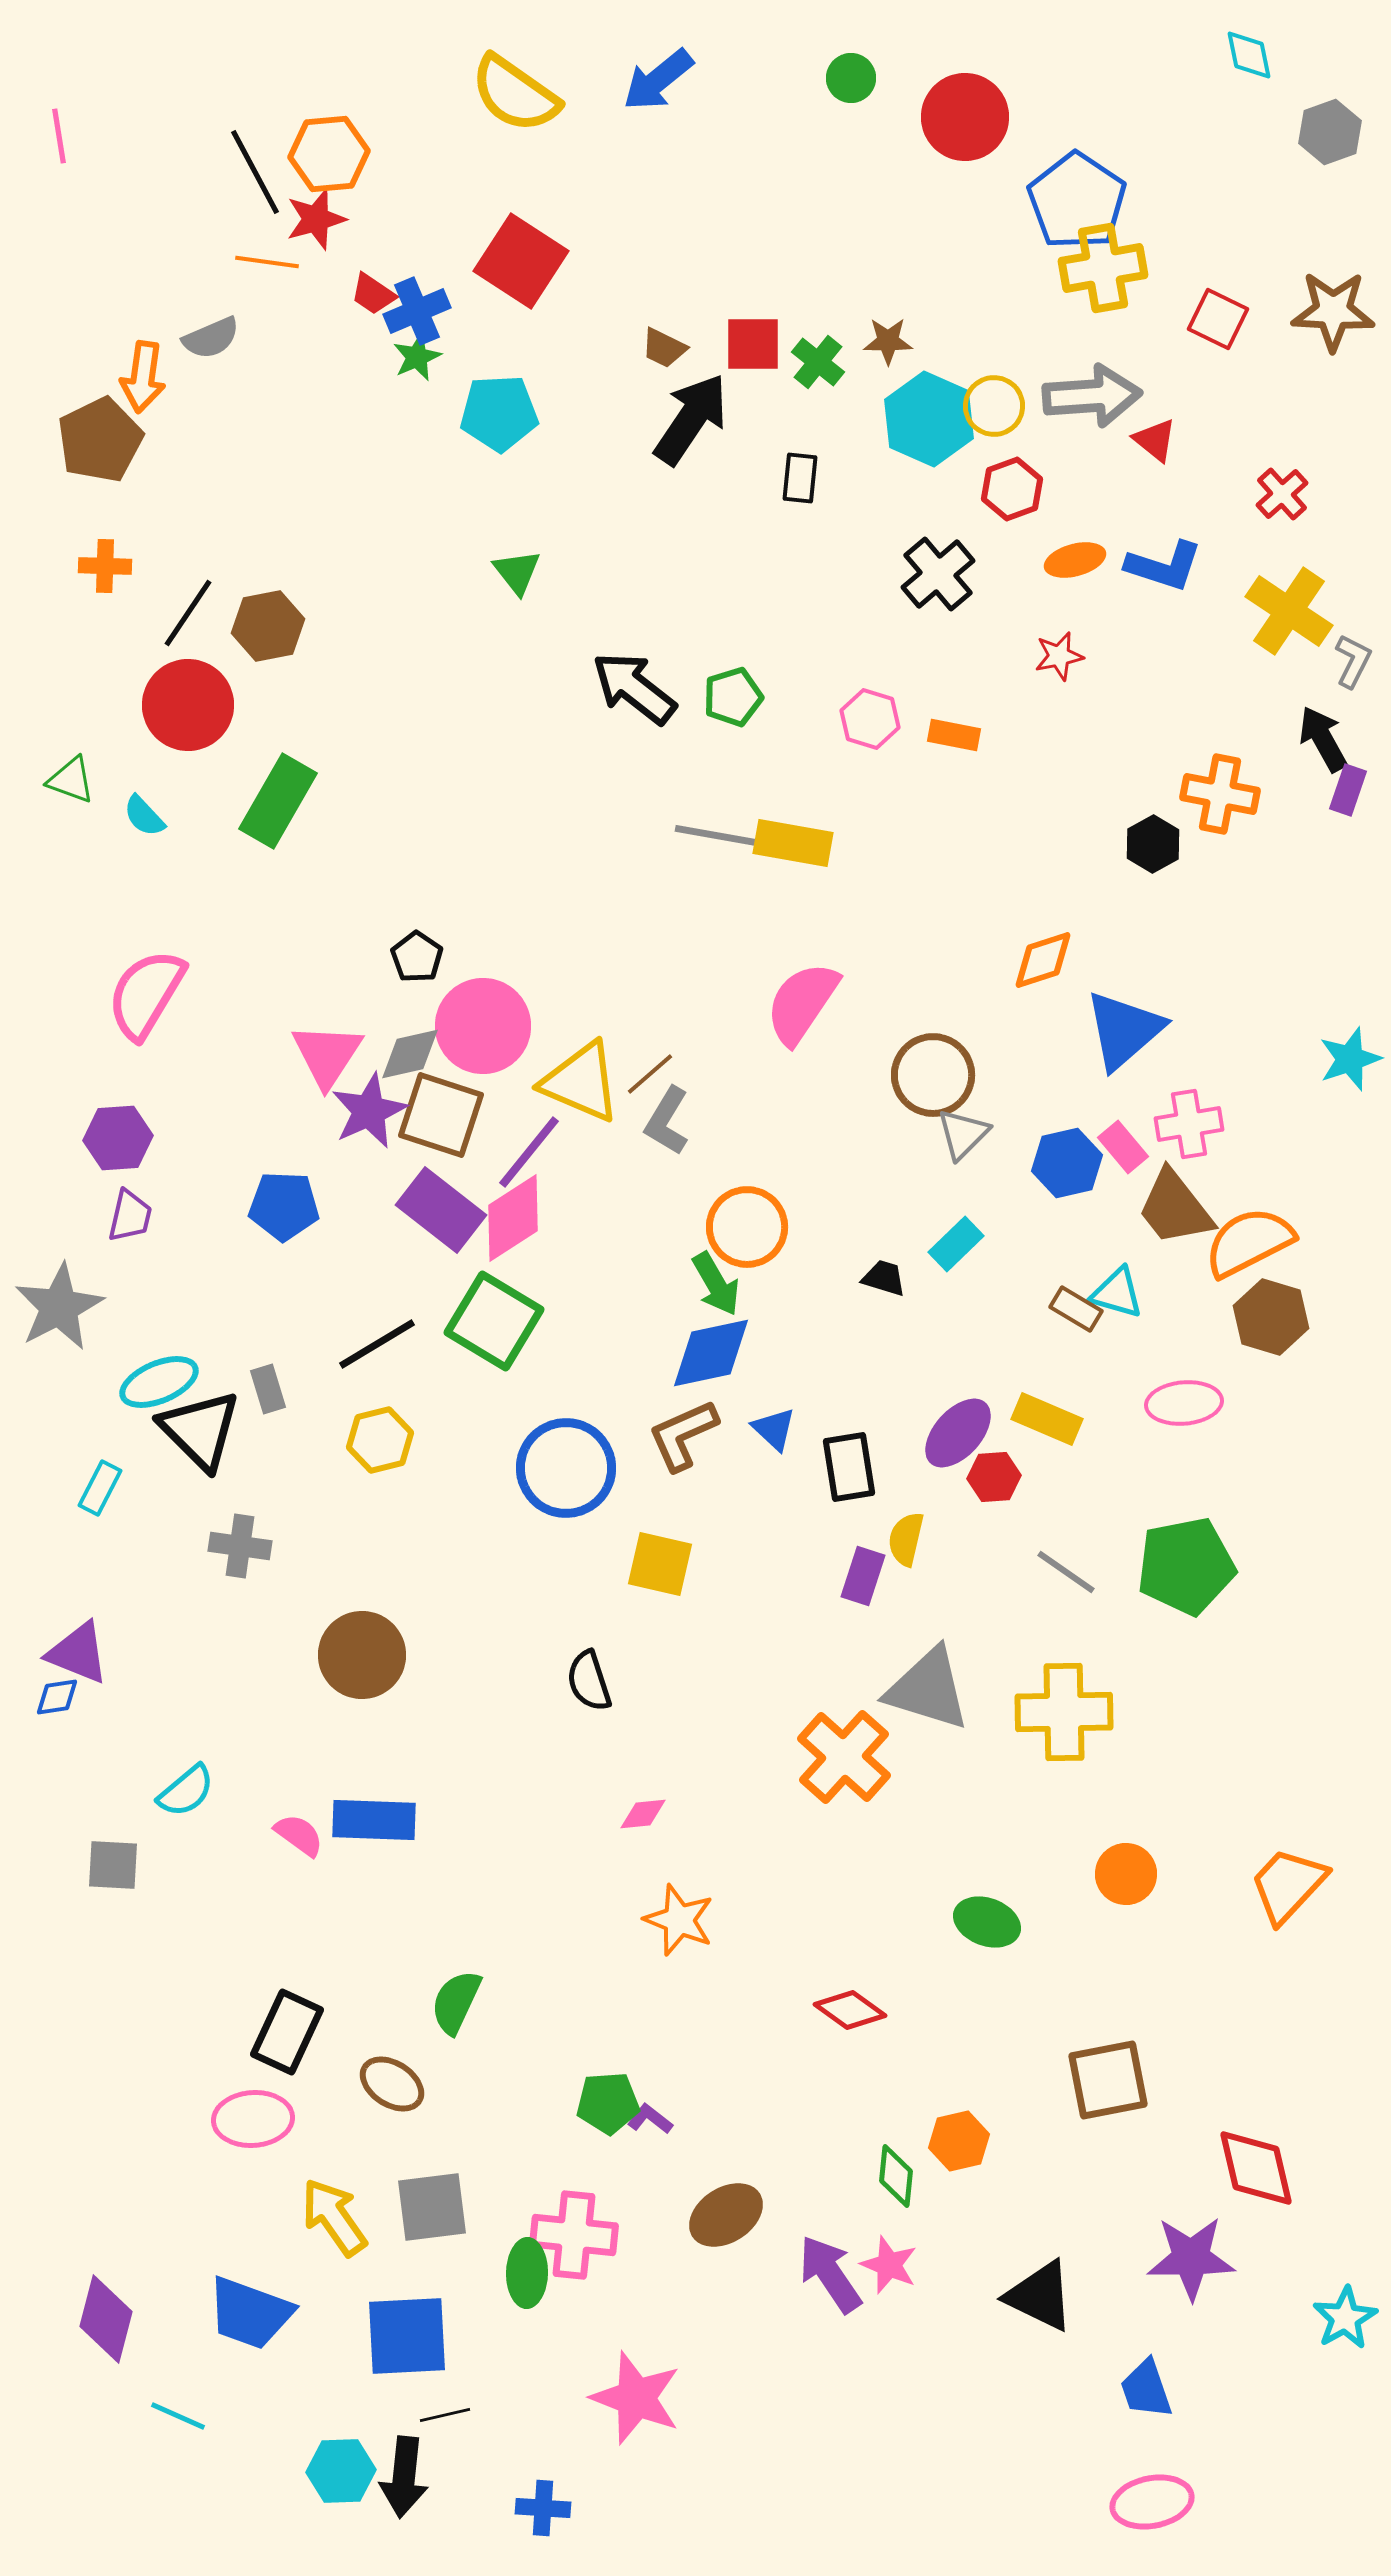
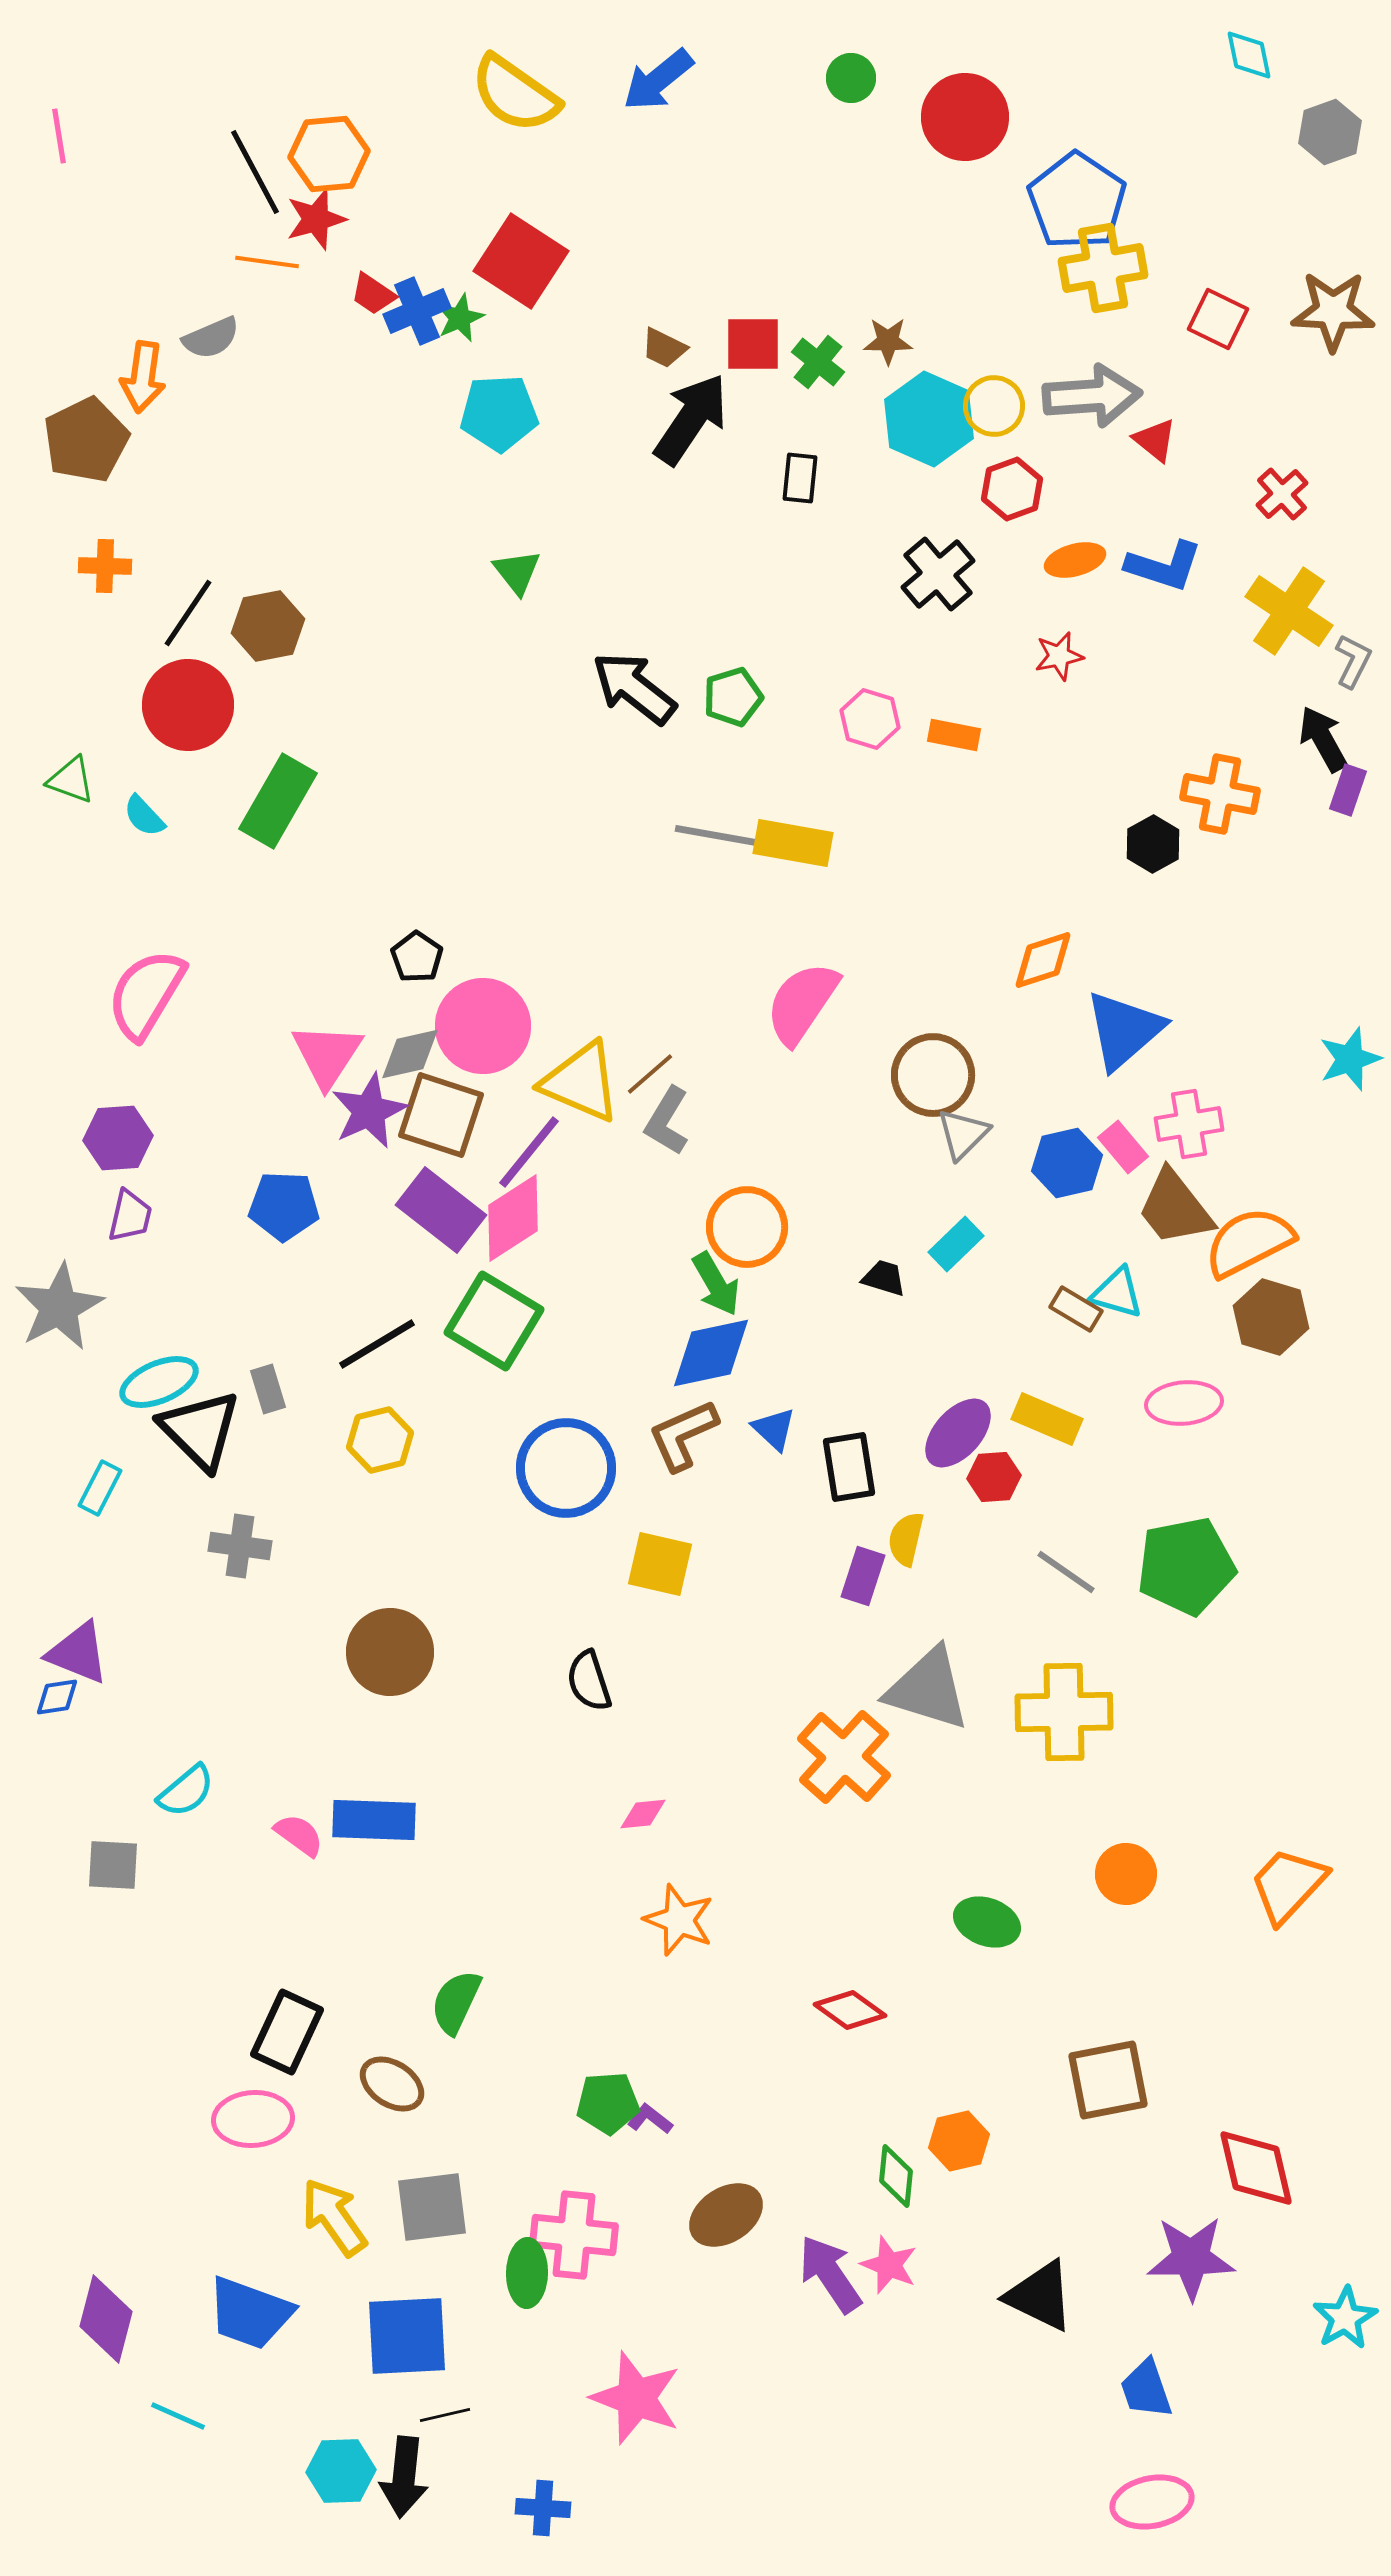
green star at (417, 357): moved 43 px right, 39 px up
brown pentagon at (100, 440): moved 14 px left
brown circle at (362, 1655): moved 28 px right, 3 px up
